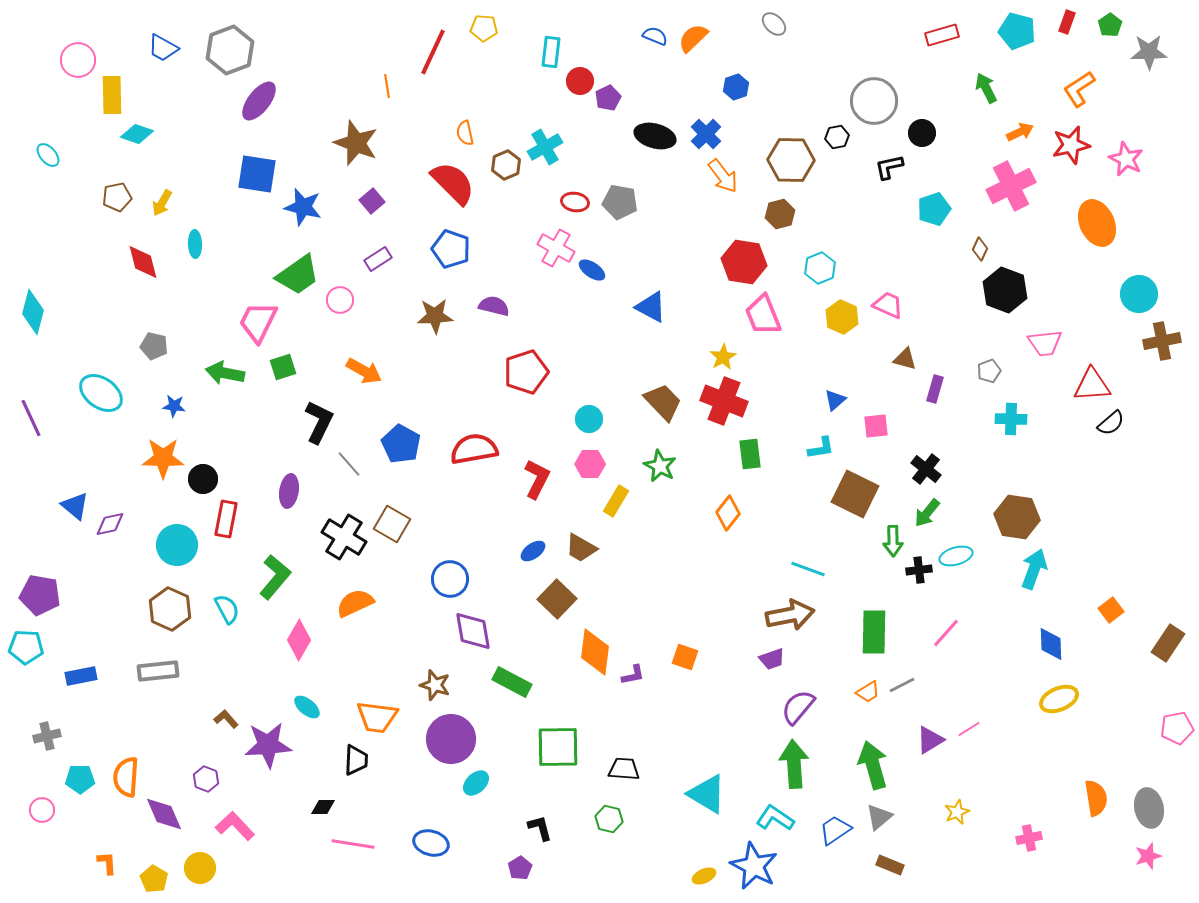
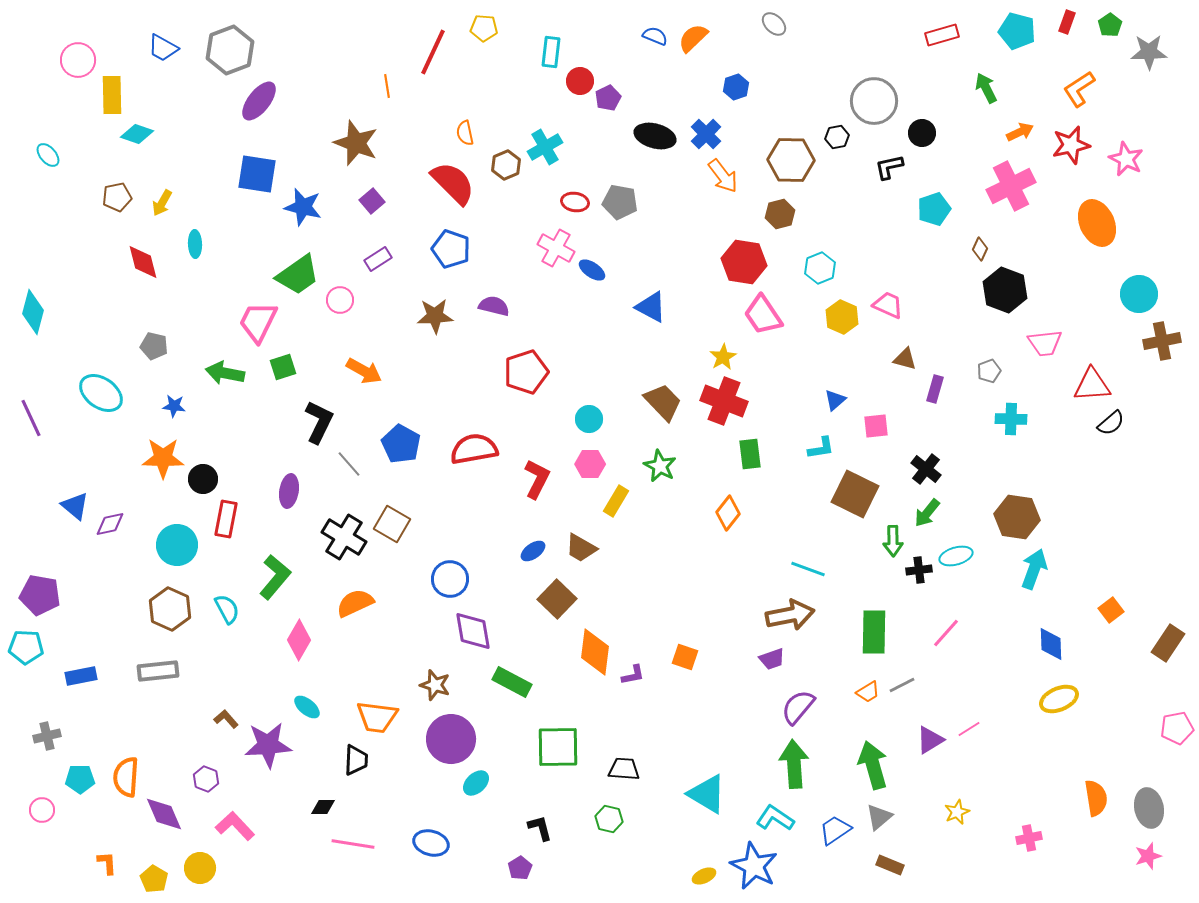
pink trapezoid at (763, 315): rotated 12 degrees counterclockwise
